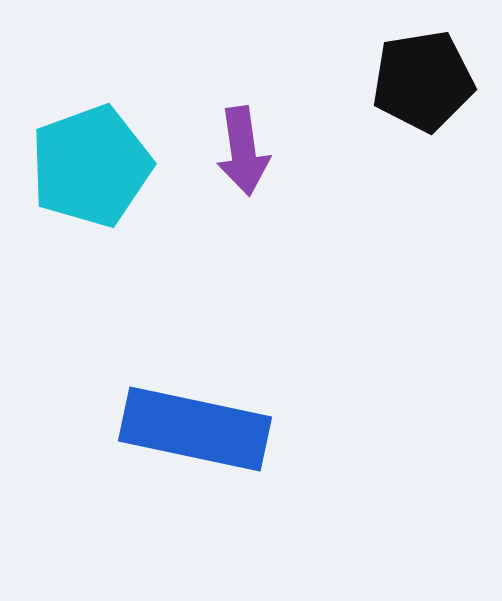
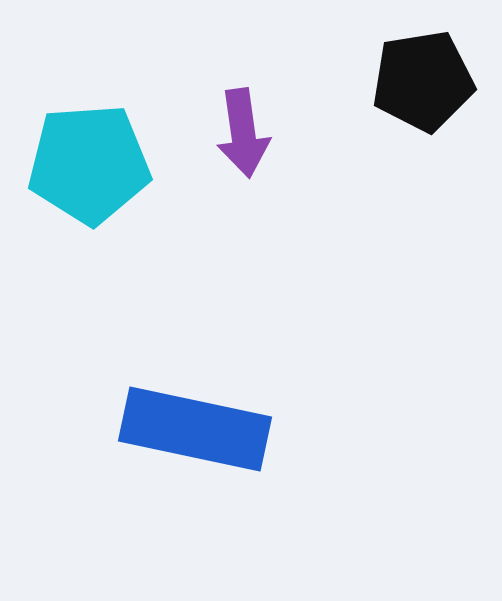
purple arrow: moved 18 px up
cyan pentagon: moved 2 px left, 2 px up; rotated 16 degrees clockwise
